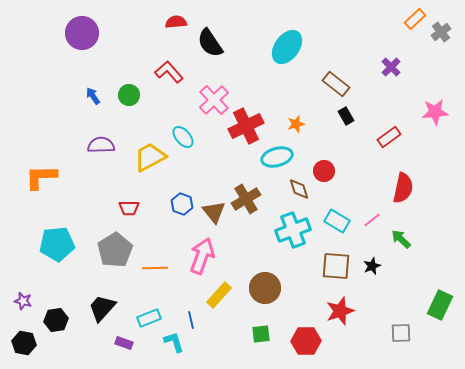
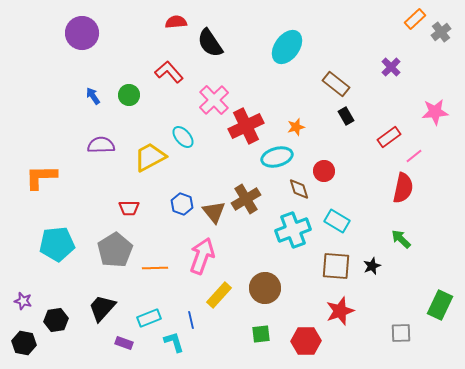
orange star at (296, 124): moved 3 px down
pink line at (372, 220): moved 42 px right, 64 px up
